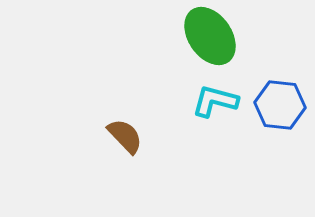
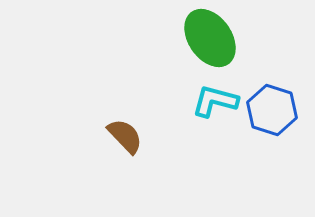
green ellipse: moved 2 px down
blue hexagon: moved 8 px left, 5 px down; rotated 12 degrees clockwise
